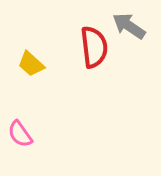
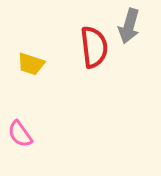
gray arrow: rotated 108 degrees counterclockwise
yellow trapezoid: rotated 24 degrees counterclockwise
